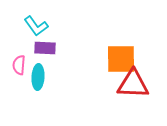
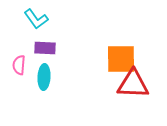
cyan L-shape: moved 7 px up
cyan ellipse: moved 6 px right
